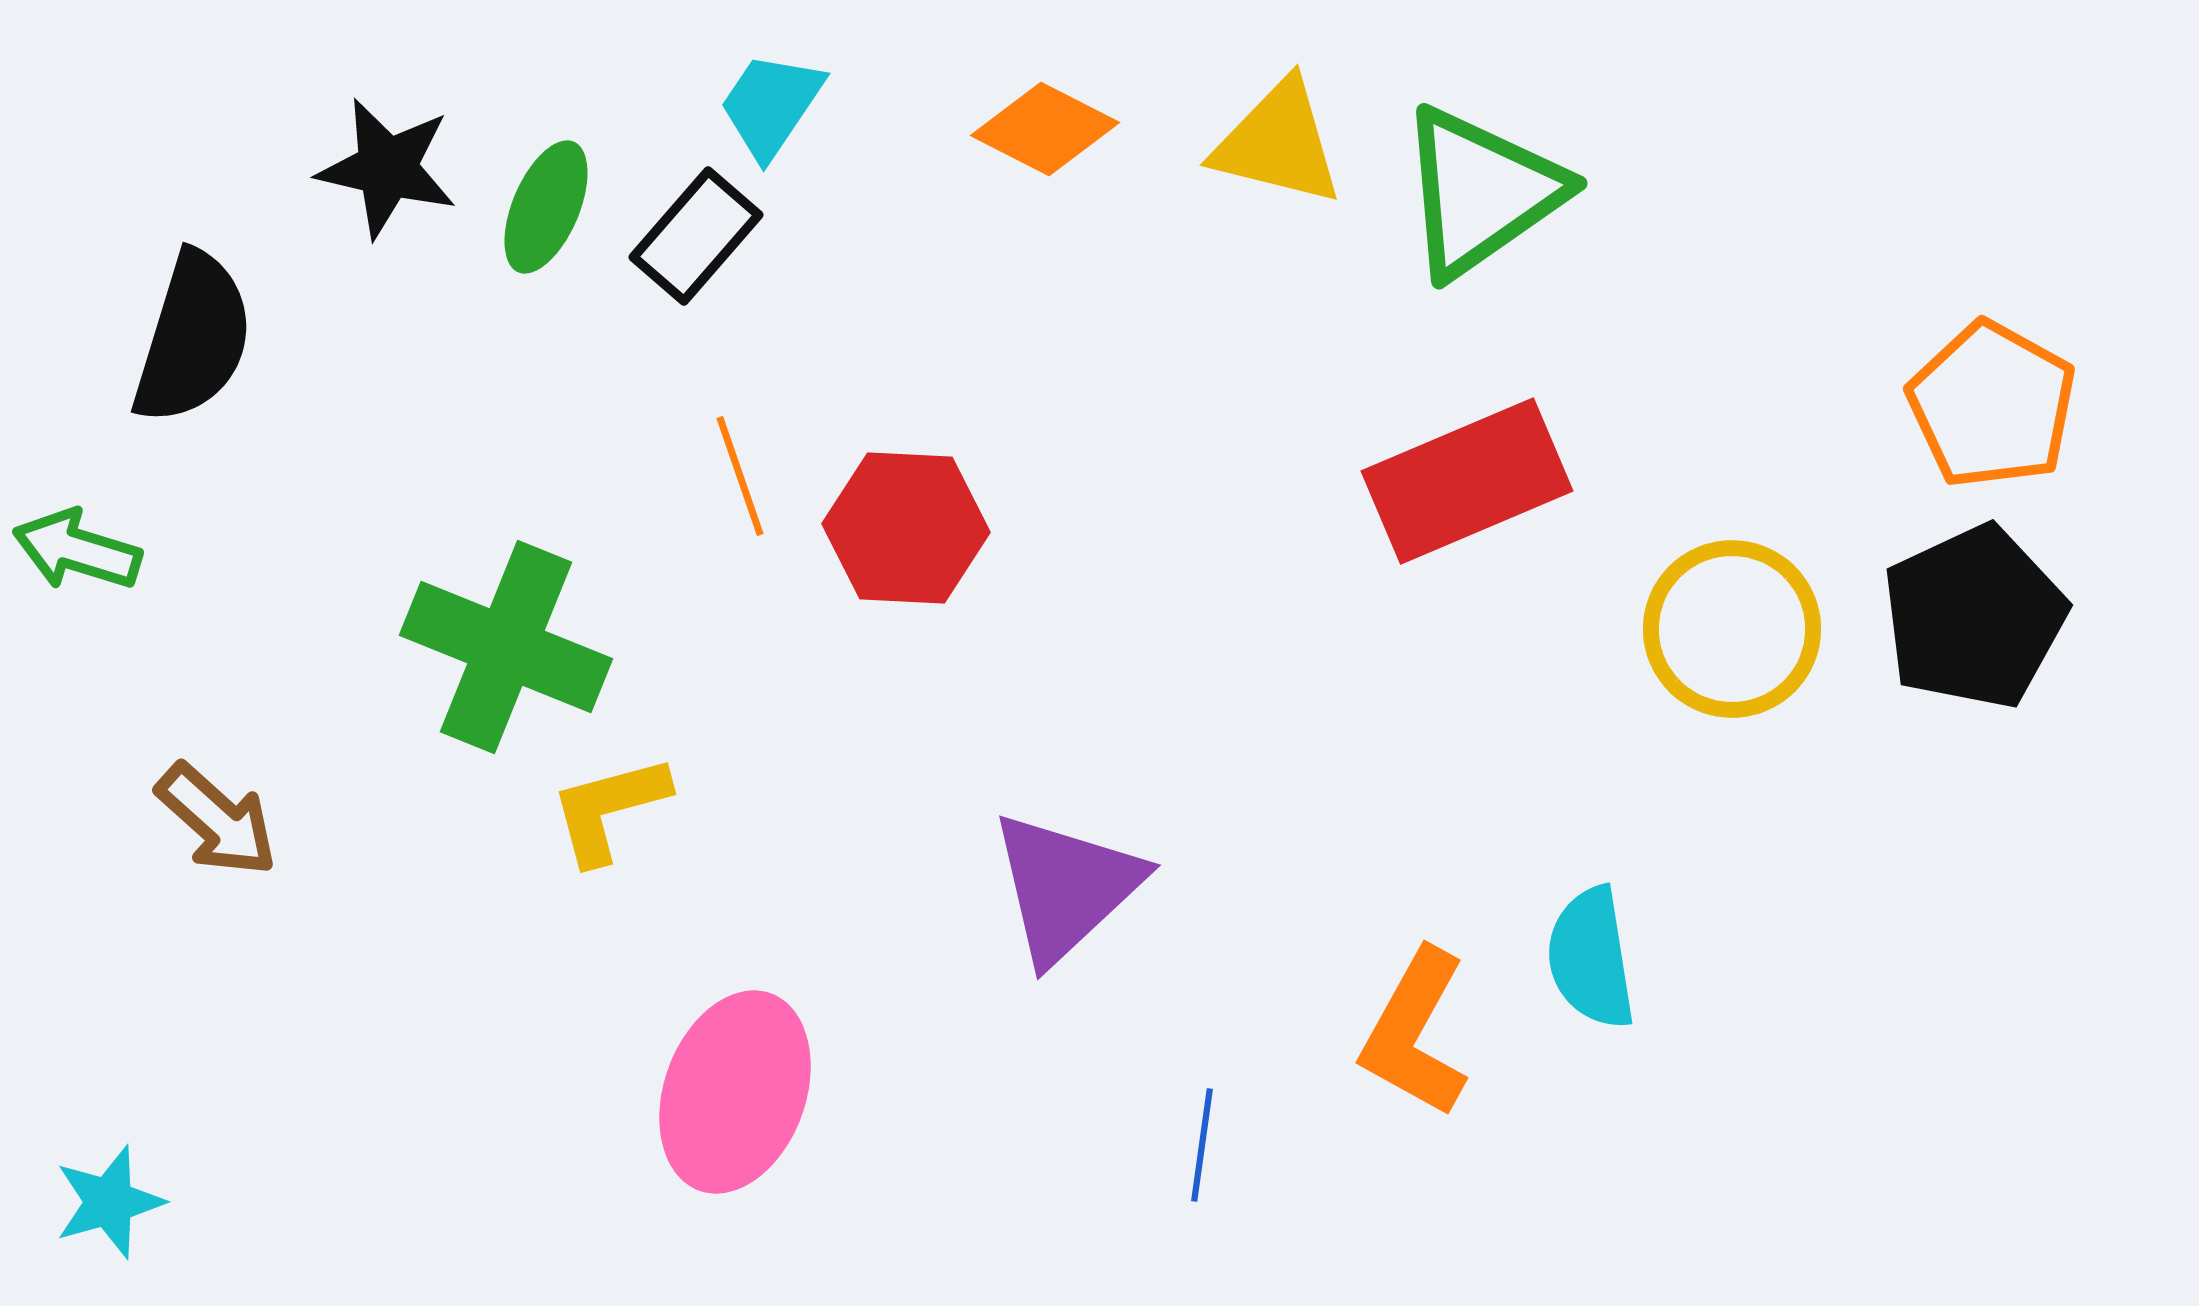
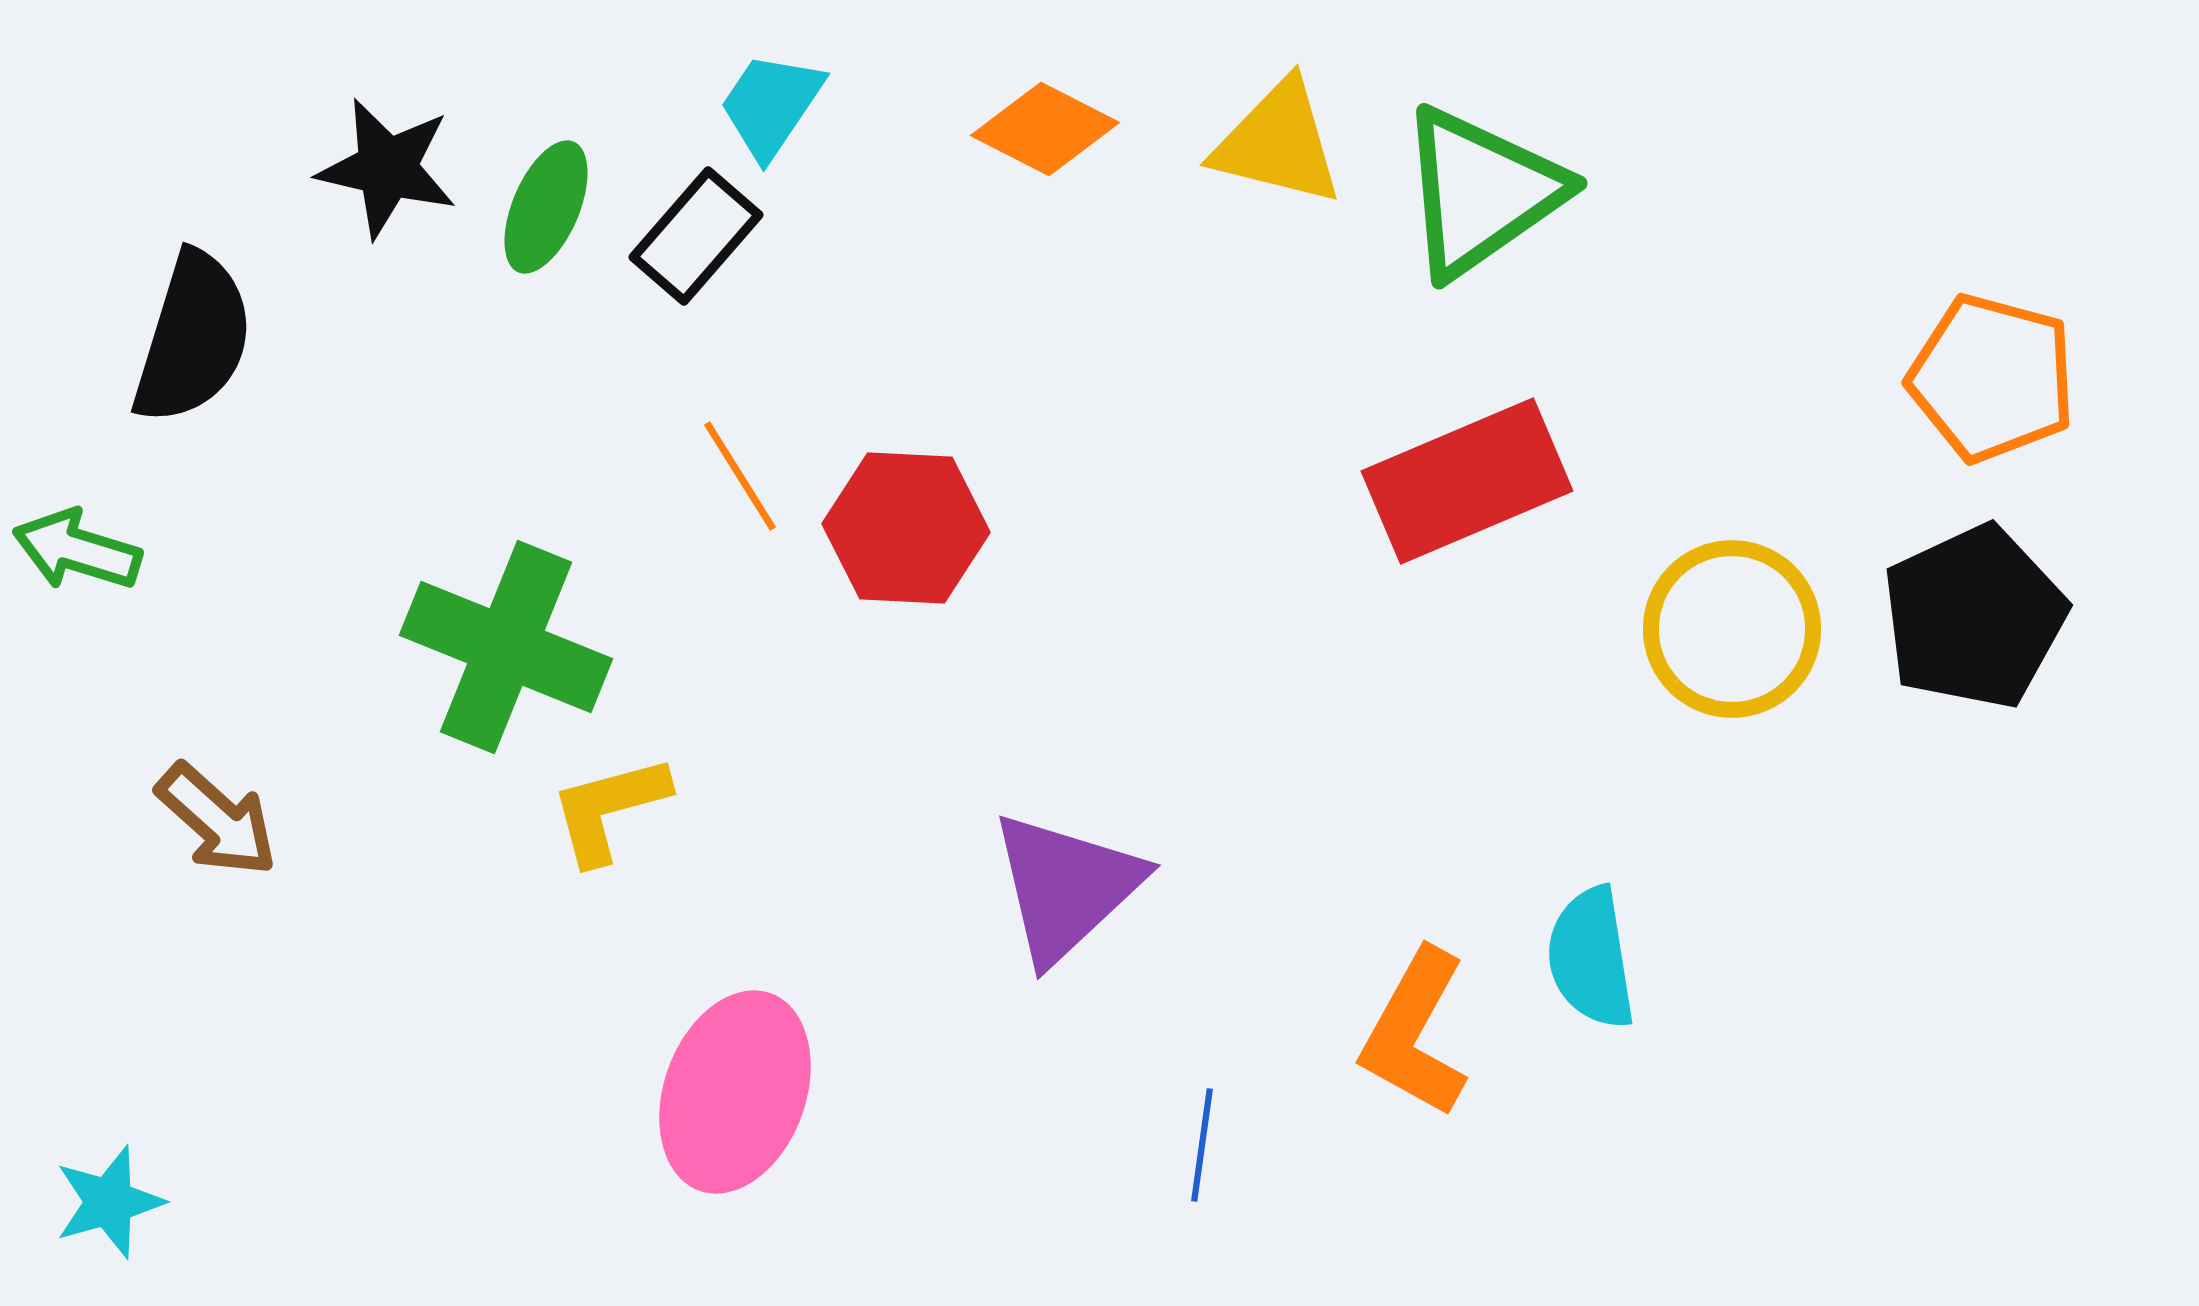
orange pentagon: moved 27 px up; rotated 14 degrees counterclockwise
orange line: rotated 13 degrees counterclockwise
